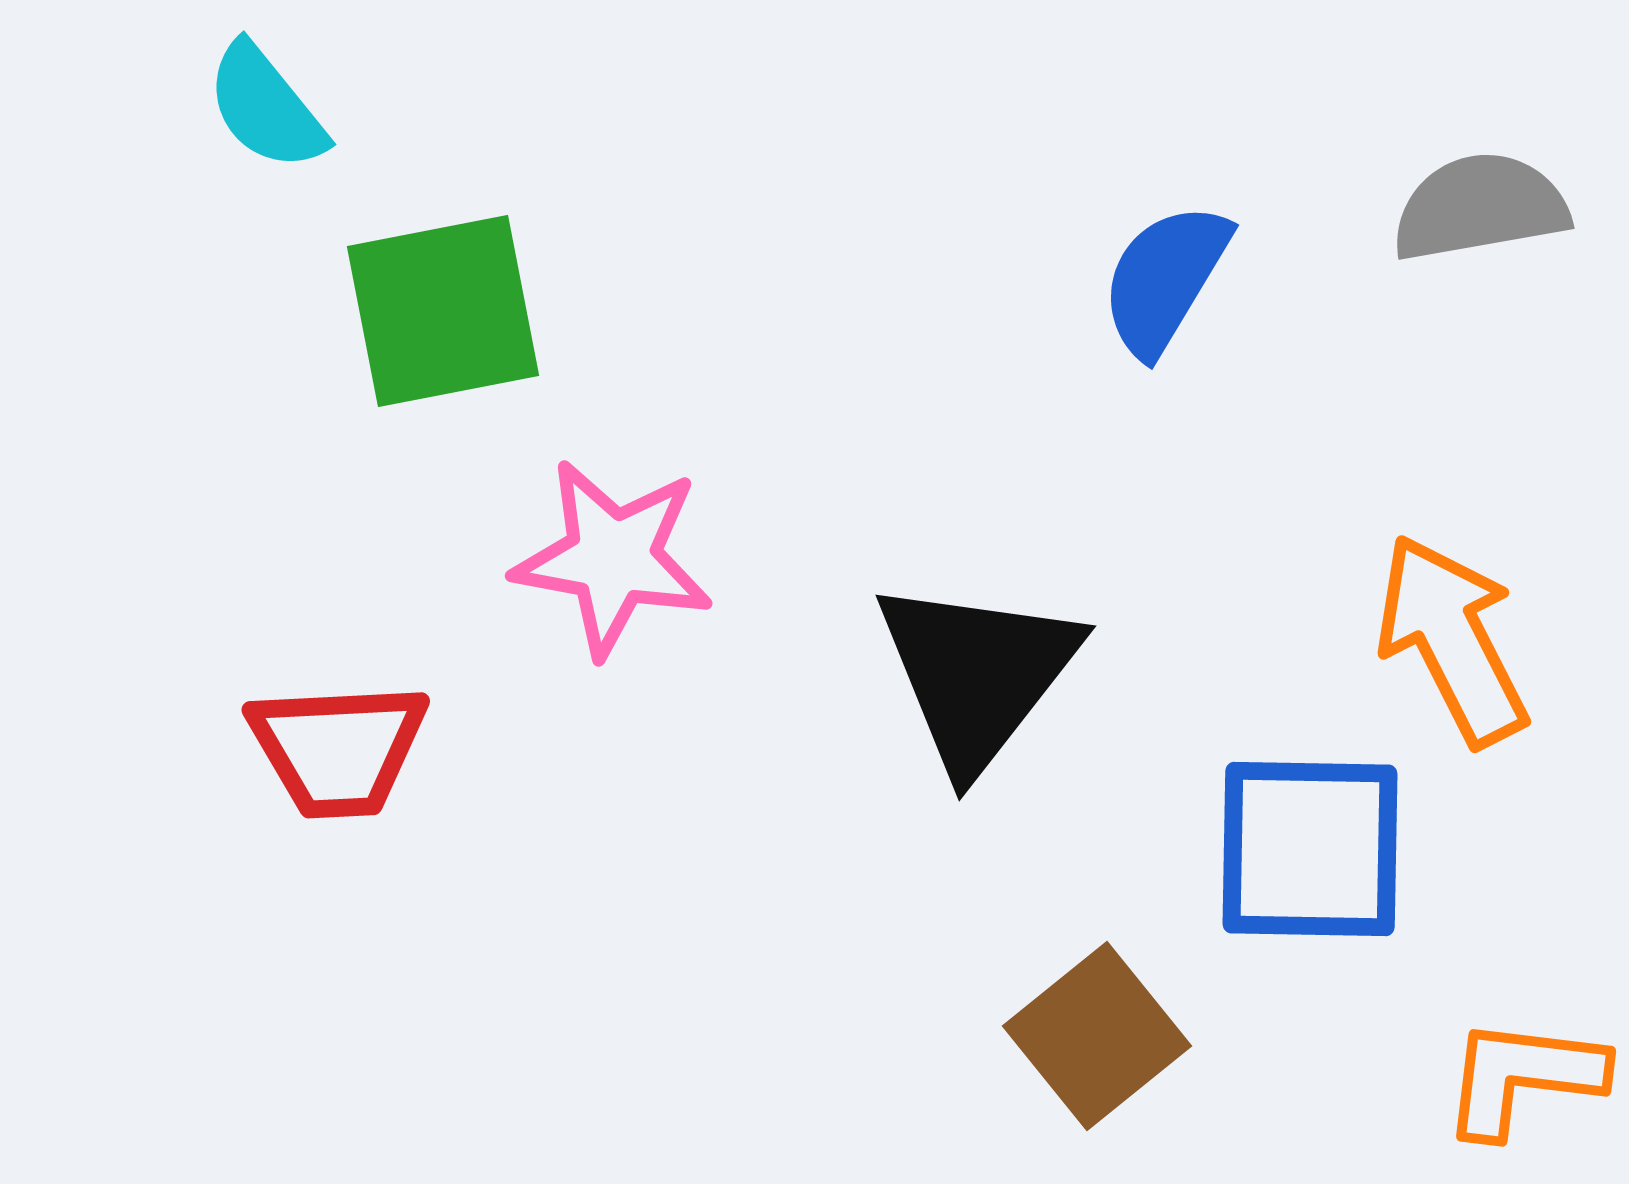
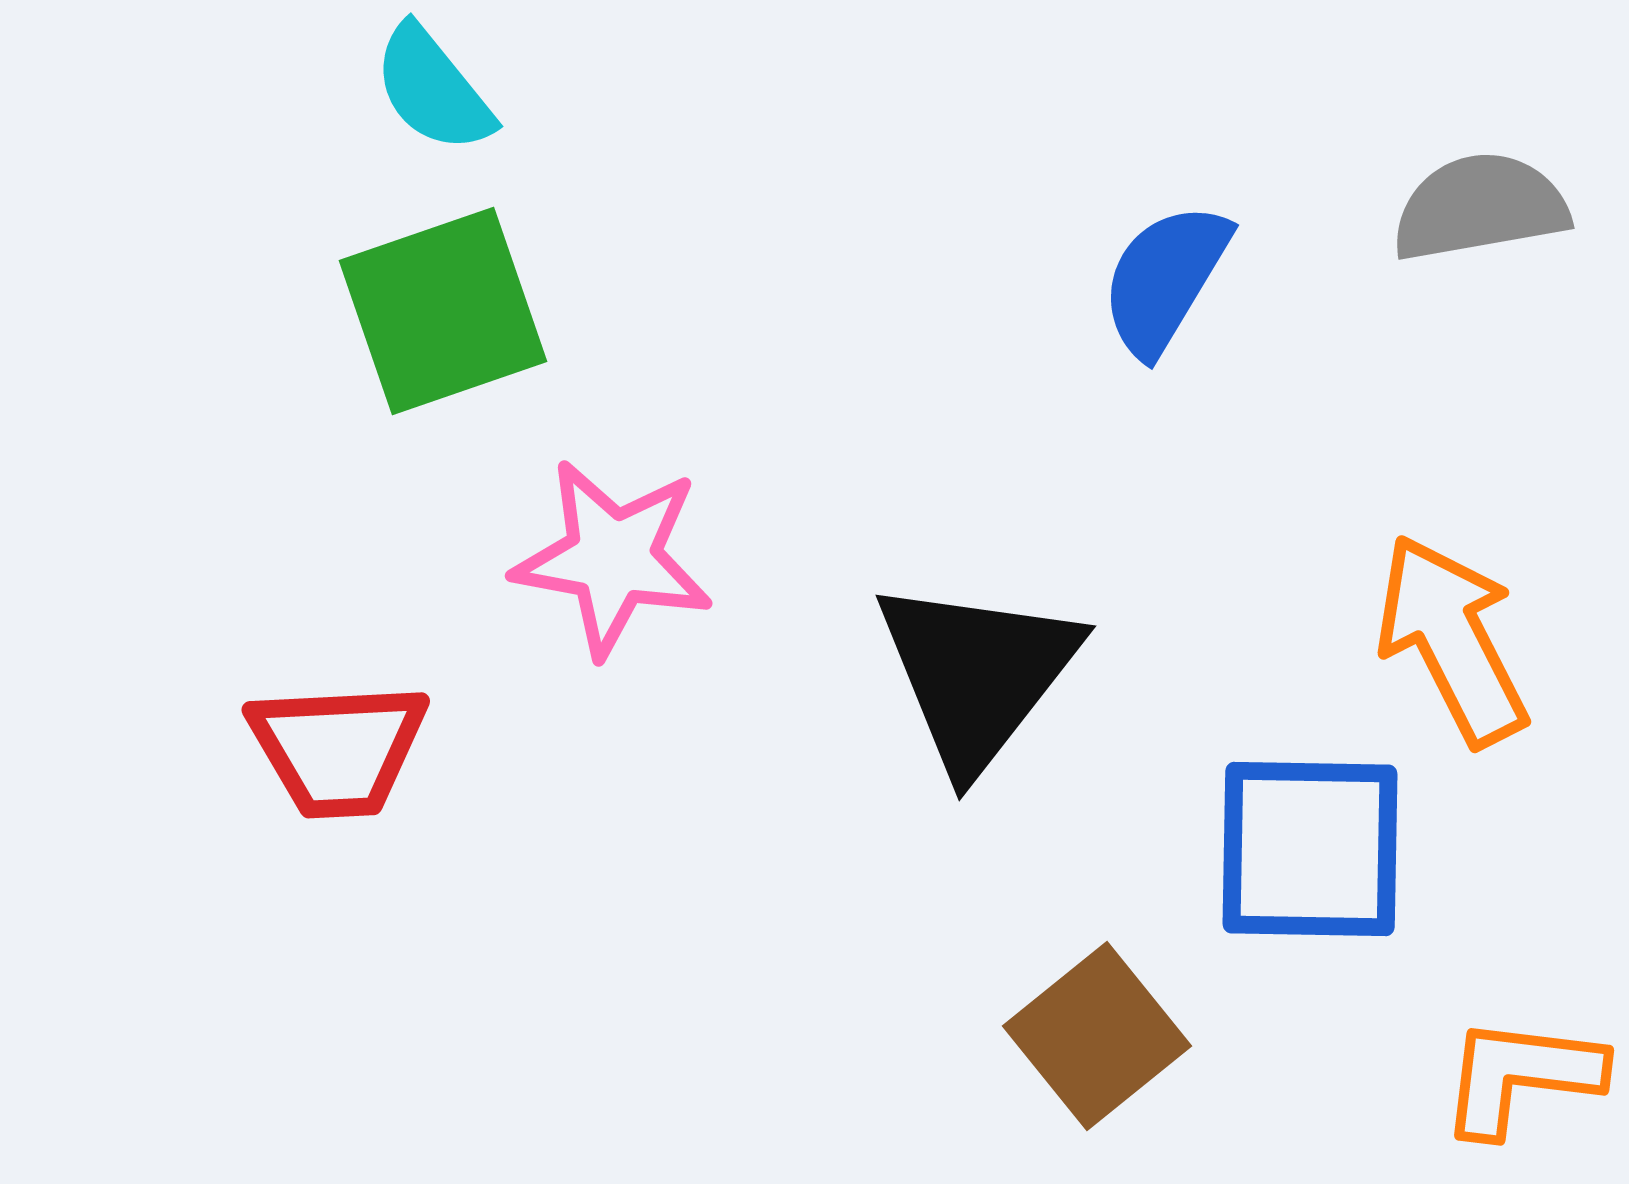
cyan semicircle: moved 167 px right, 18 px up
green square: rotated 8 degrees counterclockwise
orange L-shape: moved 2 px left, 1 px up
